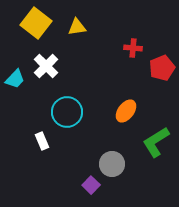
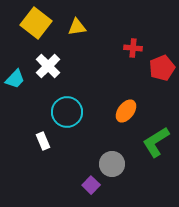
white cross: moved 2 px right
white rectangle: moved 1 px right
